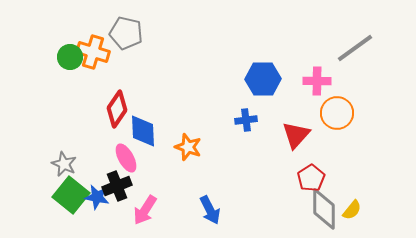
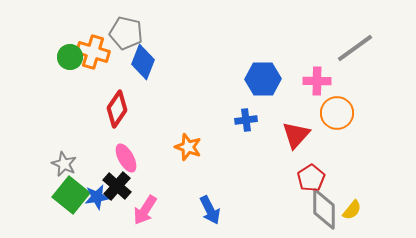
blue diamond: moved 69 px up; rotated 24 degrees clockwise
black cross: rotated 28 degrees counterclockwise
blue star: rotated 20 degrees counterclockwise
